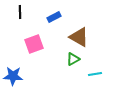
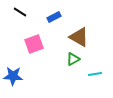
black line: rotated 56 degrees counterclockwise
